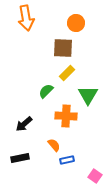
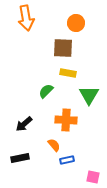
yellow rectangle: moved 1 px right; rotated 56 degrees clockwise
green triangle: moved 1 px right
orange cross: moved 4 px down
pink square: moved 2 px left, 1 px down; rotated 24 degrees counterclockwise
